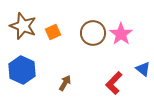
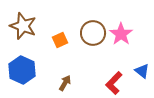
orange square: moved 7 px right, 8 px down
blue triangle: moved 1 px left, 2 px down
